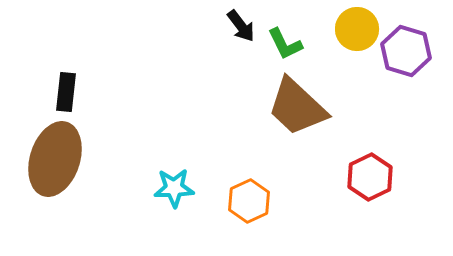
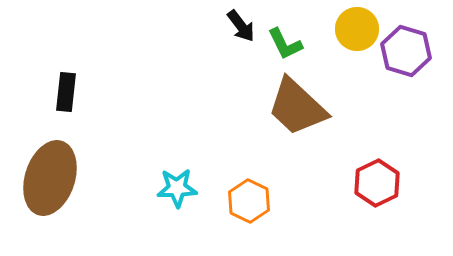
brown ellipse: moved 5 px left, 19 px down
red hexagon: moved 7 px right, 6 px down
cyan star: moved 3 px right
orange hexagon: rotated 9 degrees counterclockwise
